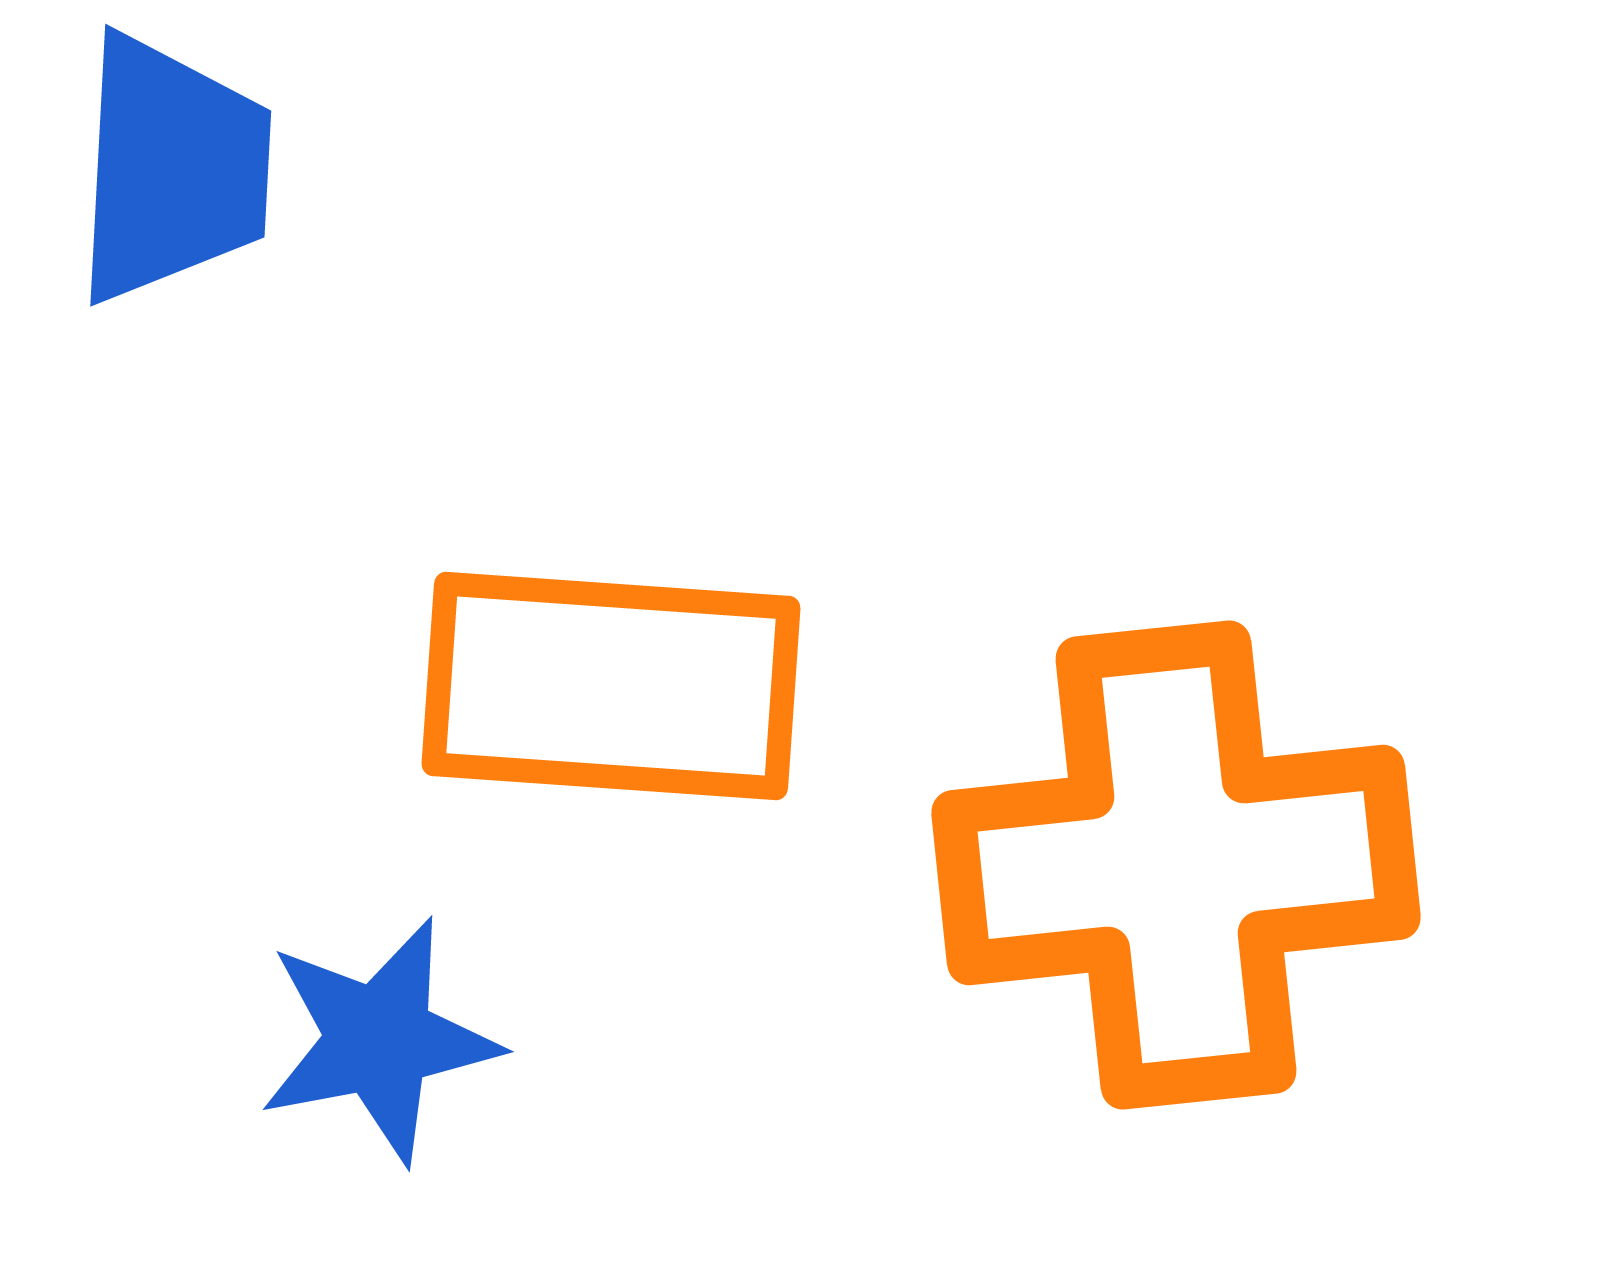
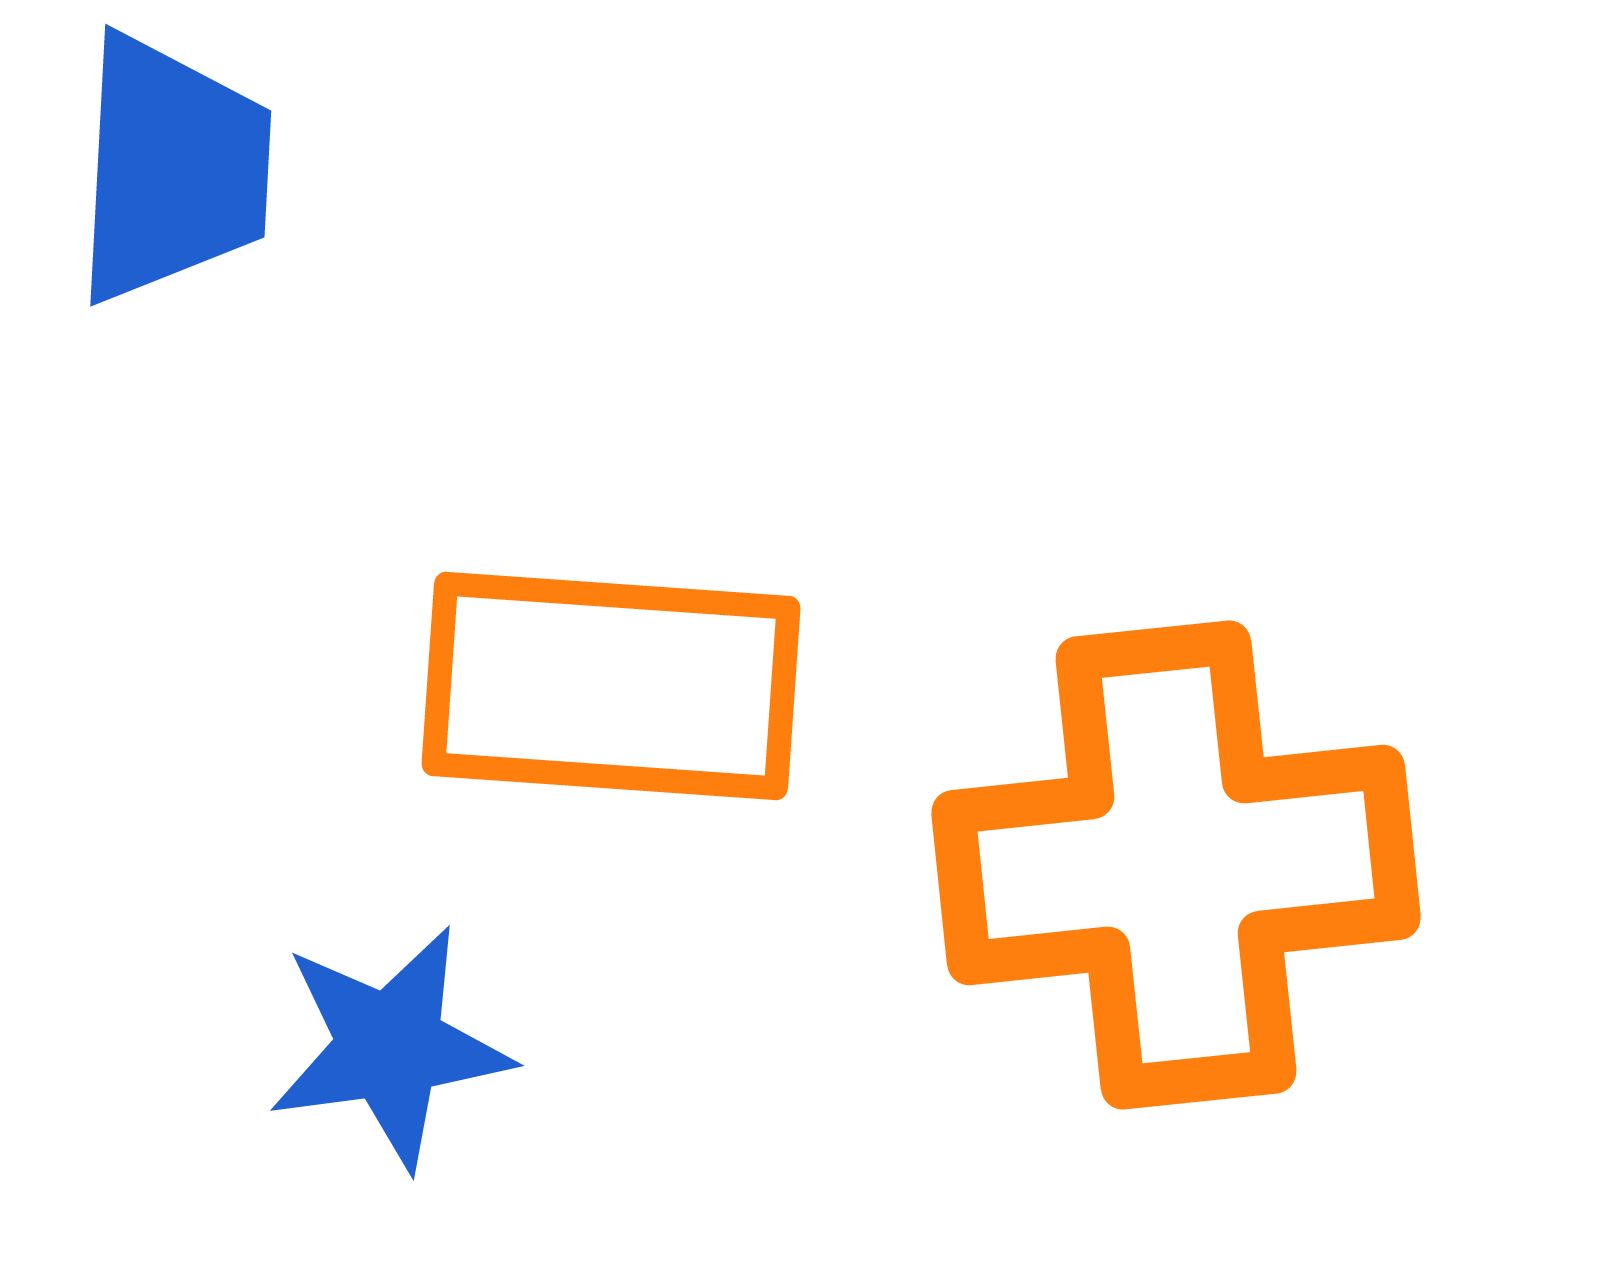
blue star: moved 11 px right, 7 px down; rotated 3 degrees clockwise
